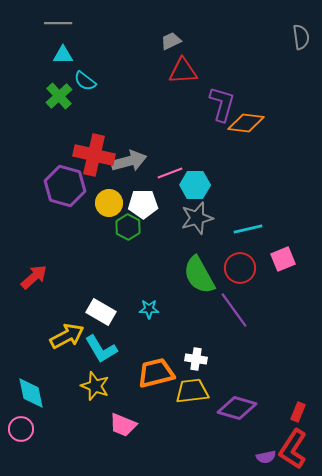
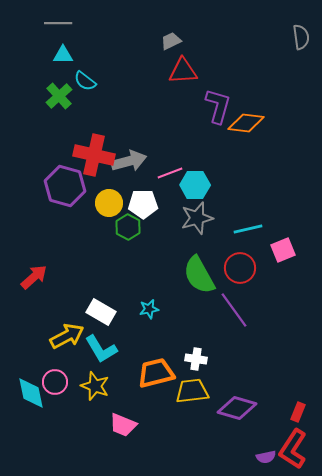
purple L-shape: moved 4 px left, 2 px down
pink square: moved 9 px up
cyan star: rotated 12 degrees counterclockwise
pink circle: moved 34 px right, 47 px up
